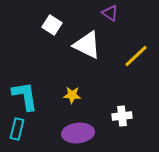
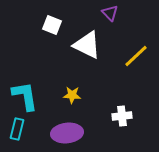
purple triangle: rotated 12 degrees clockwise
white square: rotated 12 degrees counterclockwise
purple ellipse: moved 11 px left
